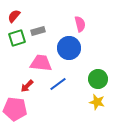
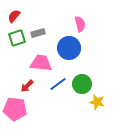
gray rectangle: moved 2 px down
green circle: moved 16 px left, 5 px down
